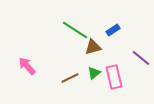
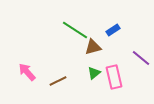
pink arrow: moved 6 px down
brown line: moved 12 px left, 3 px down
